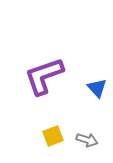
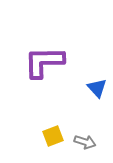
purple L-shape: moved 14 px up; rotated 18 degrees clockwise
gray arrow: moved 2 px left, 2 px down
